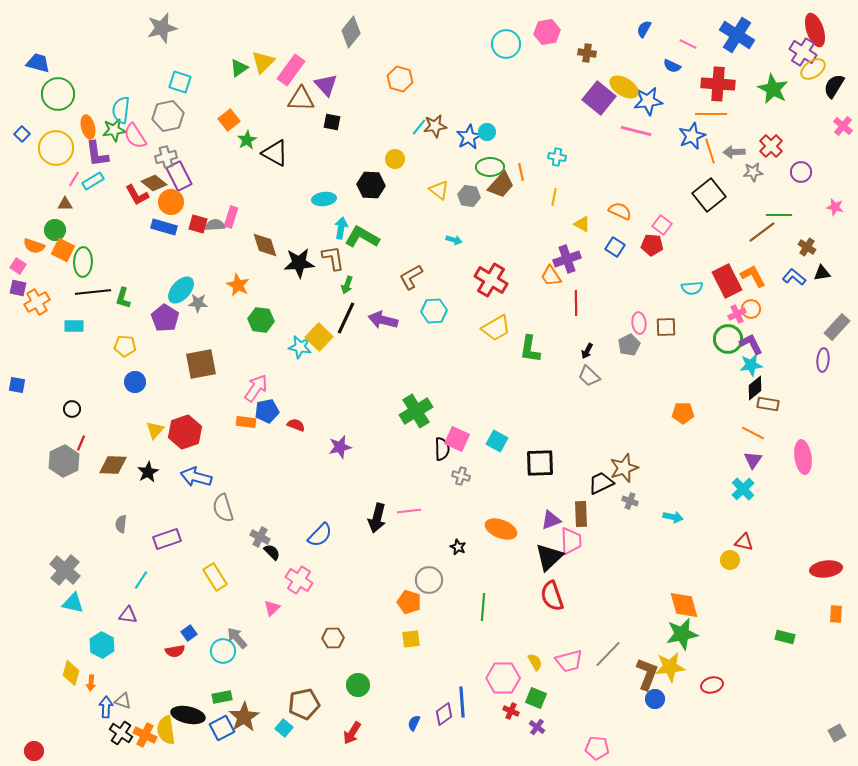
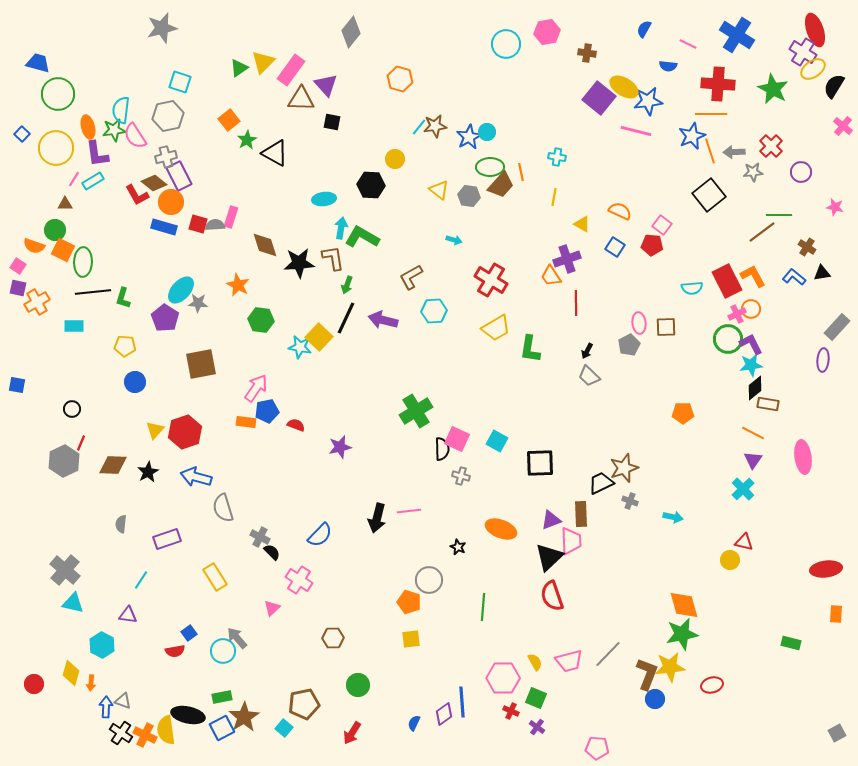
blue semicircle at (672, 66): moved 4 px left; rotated 18 degrees counterclockwise
green rectangle at (785, 637): moved 6 px right, 6 px down
red circle at (34, 751): moved 67 px up
